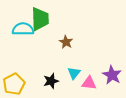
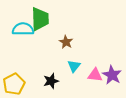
cyan triangle: moved 7 px up
pink triangle: moved 6 px right, 8 px up
